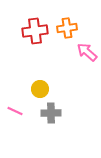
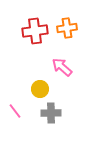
pink arrow: moved 25 px left, 15 px down
pink line: rotated 28 degrees clockwise
